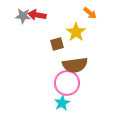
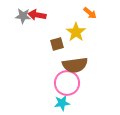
cyan star: rotated 21 degrees clockwise
